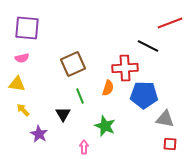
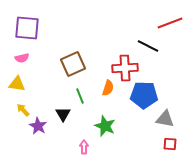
purple star: moved 1 px left, 8 px up
